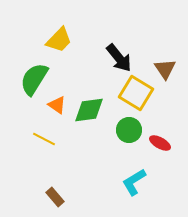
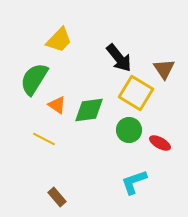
brown triangle: moved 1 px left
cyan L-shape: rotated 12 degrees clockwise
brown rectangle: moved 2 px right
